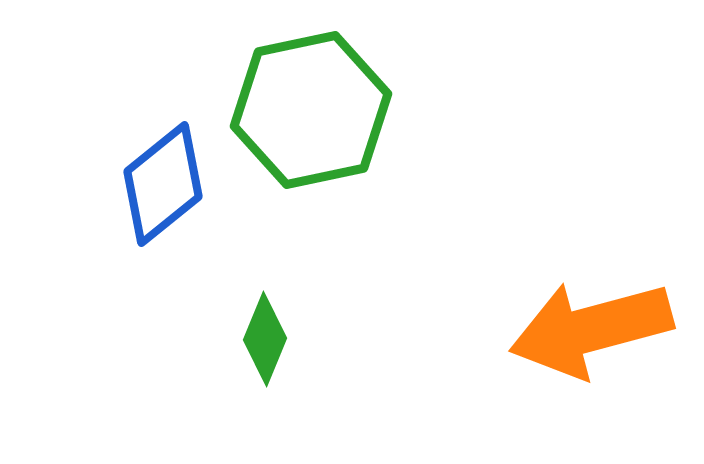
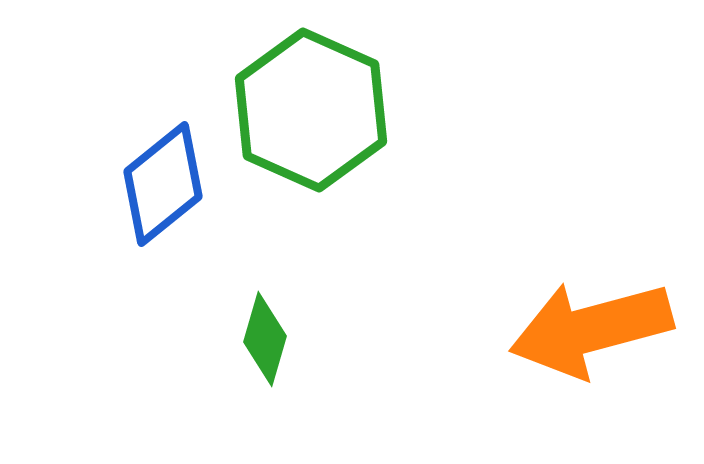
green hexagon: rotated 24 degrees counterclockwise
green diamond: rotated 6 degrees counterclockwise
